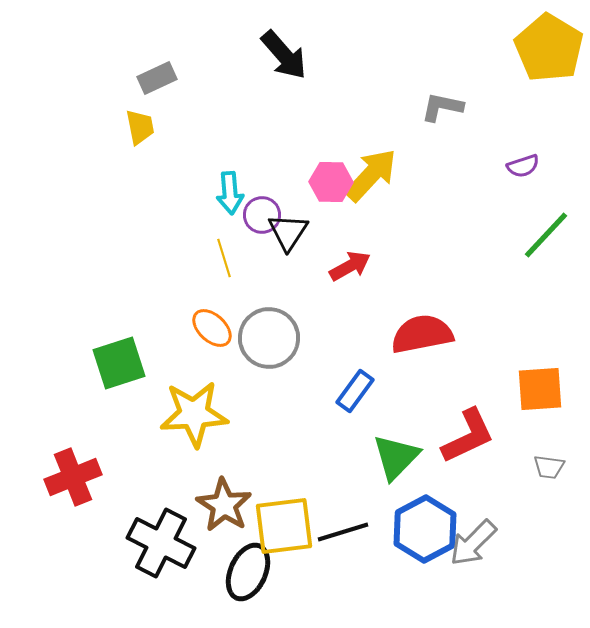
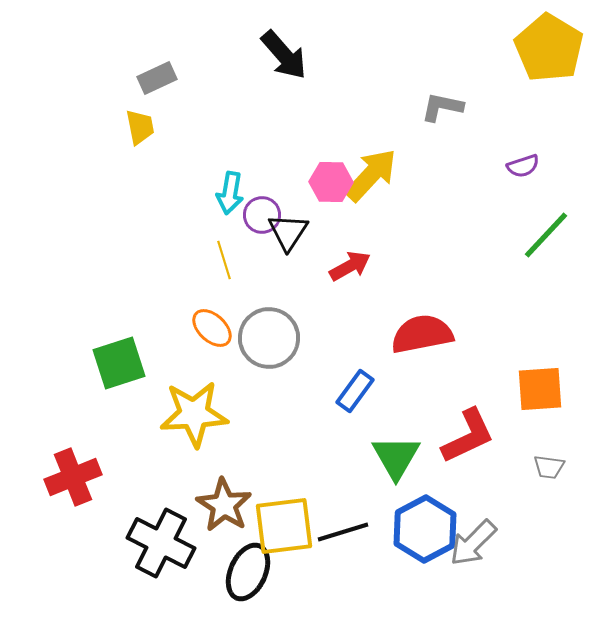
cyan arrow: rotated 15 degrees clockwise
yellow line: moved 2 px down
green triangle: rotated 14 degrees counterclockwise
